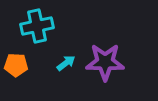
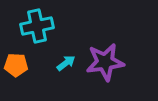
purple star: rotated 9 degrees counterclockwise
